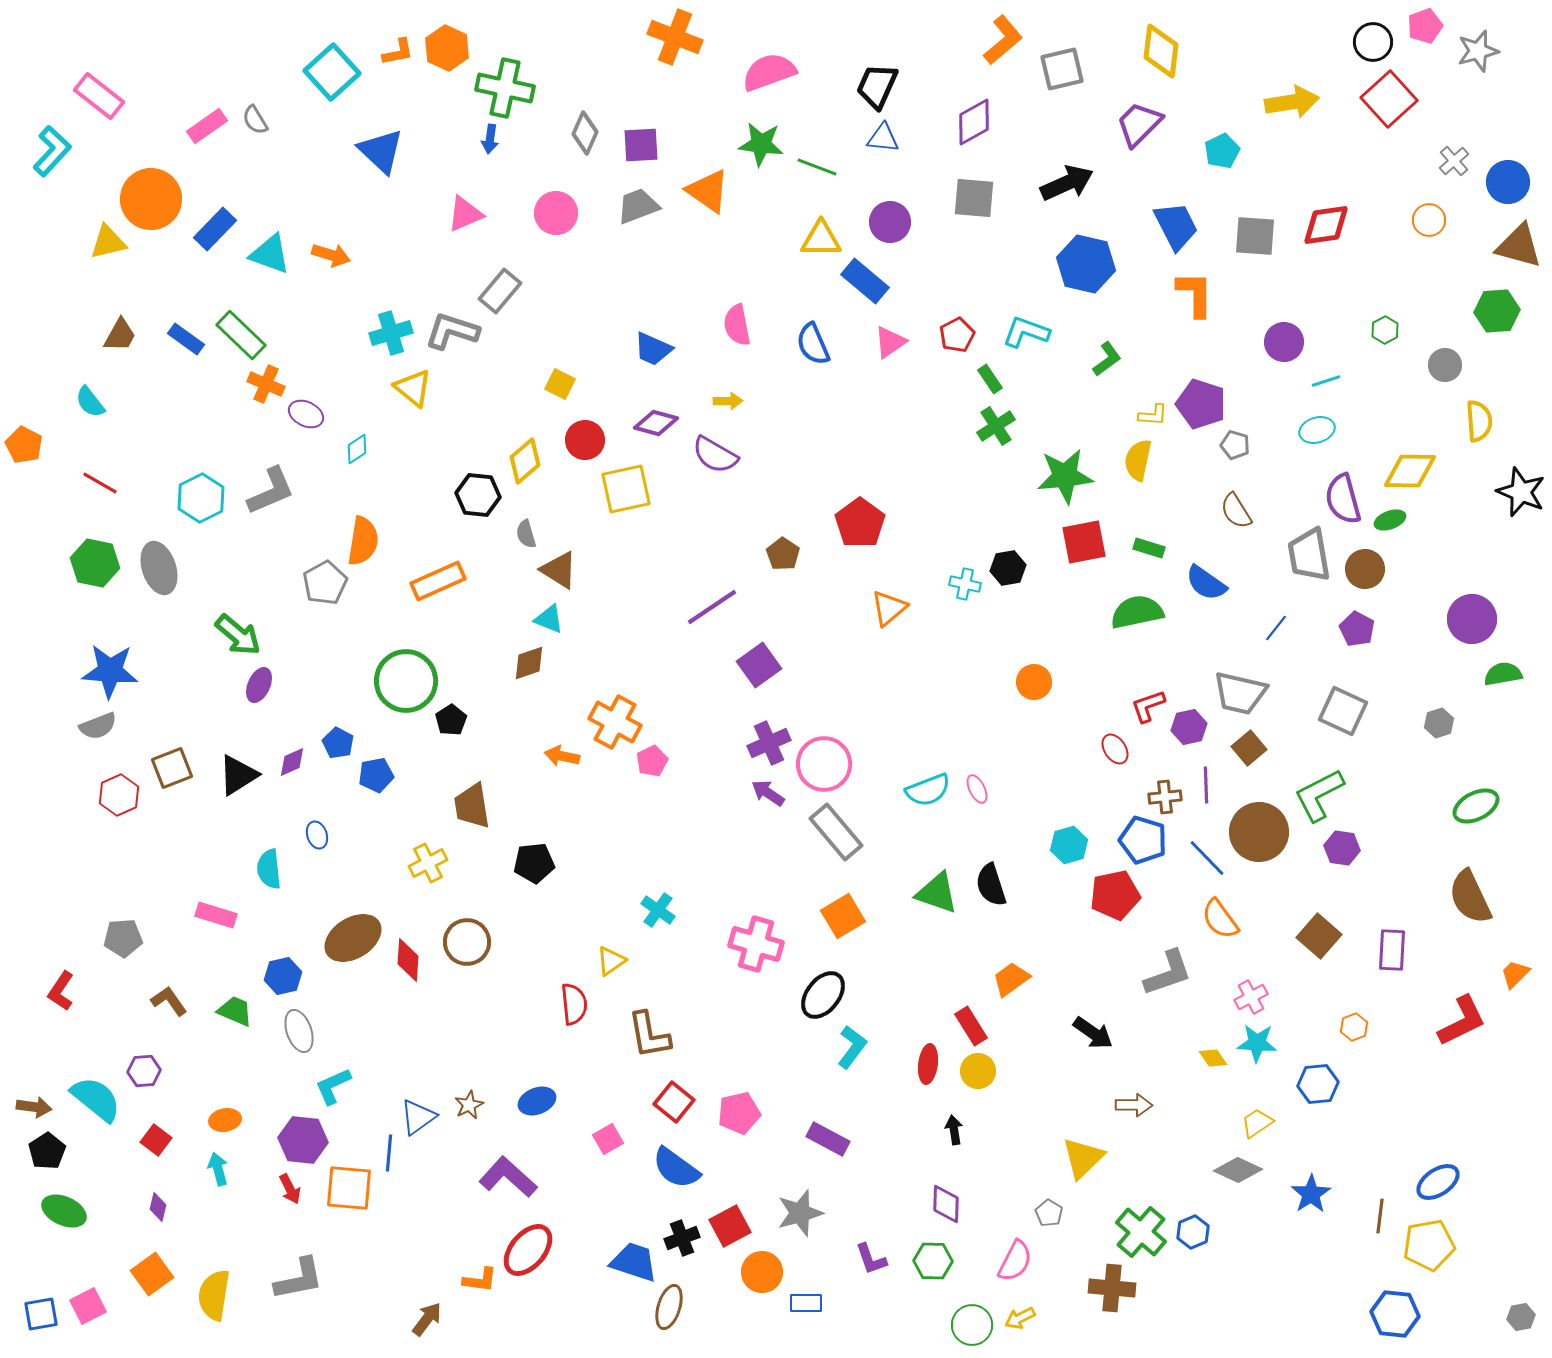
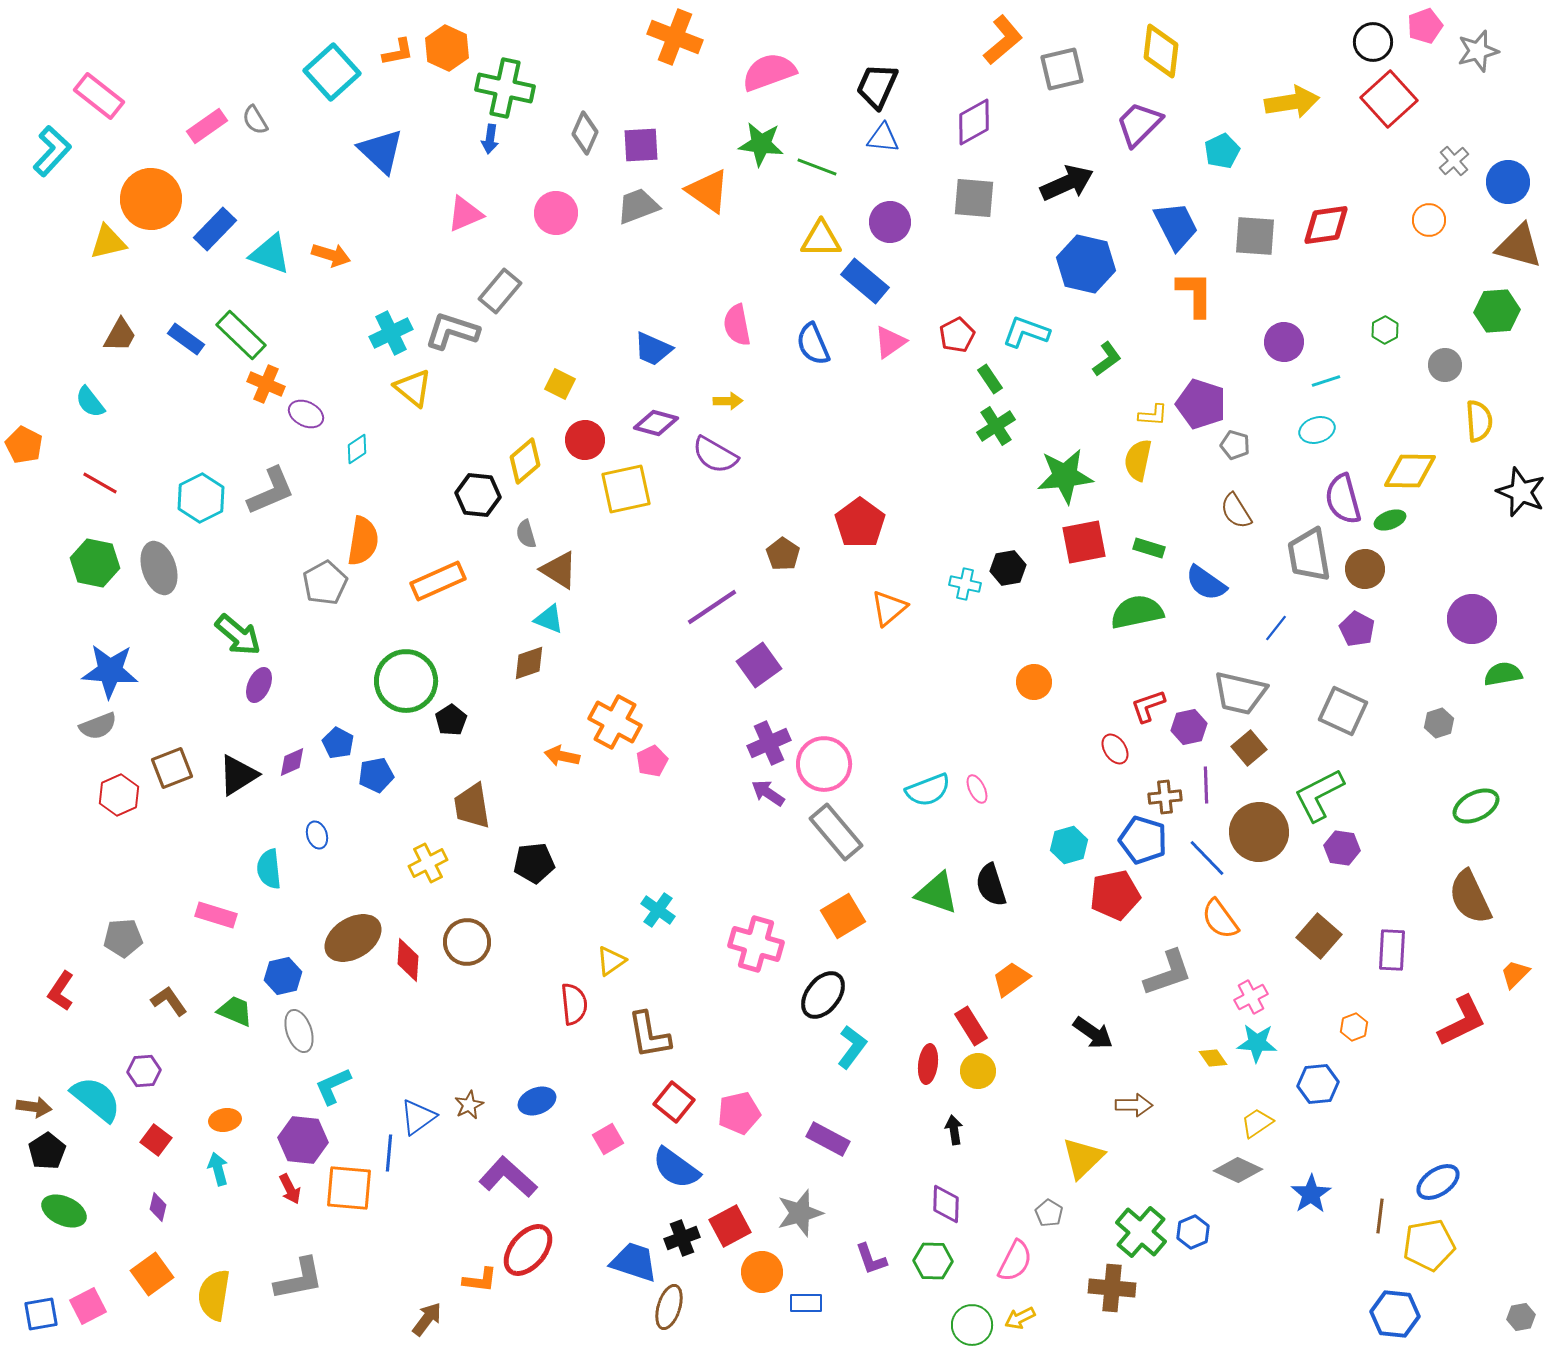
cyan cross at (391, 333): rotated 9 degrees counterclockwise
